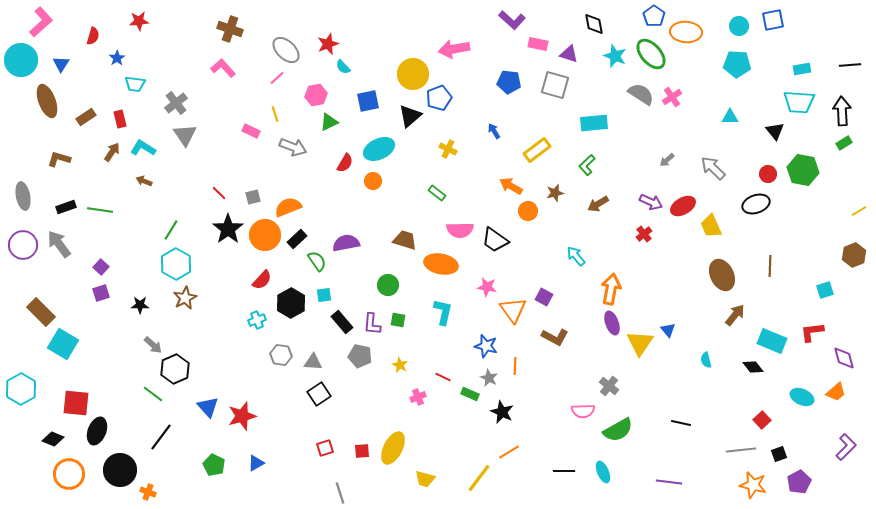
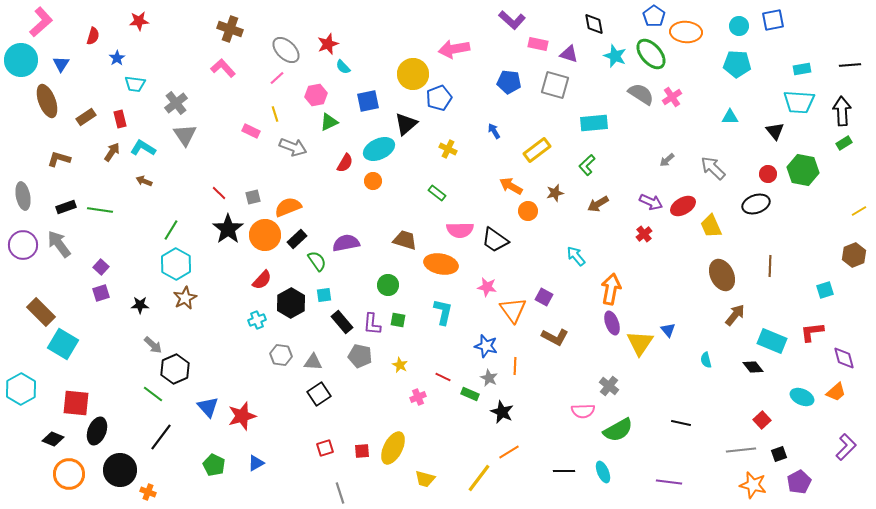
black triangle at (410, 116): moved 4 px left, 8 px down
